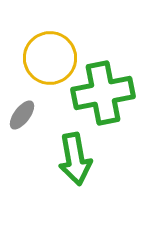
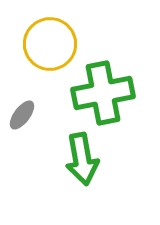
yellow circle: moved 14 px up
green arrow: moved 7 px right
